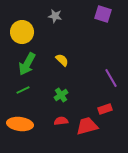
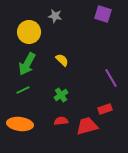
yellow circle: moved 7 px right
